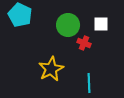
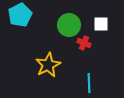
cyan pentagon: rotated 20 degrees clockwise
green circle: moved 1 px right
yellow star: moved 3 px left, 4 px up
